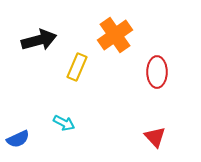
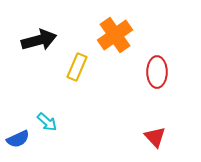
cyan arrow: moved 17 px left, 1 px up; rotated 15 degrees clockwise
